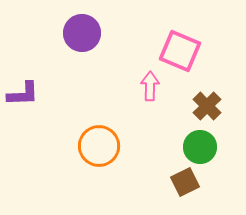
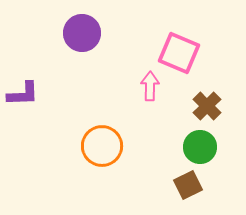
pink square: moved 1 px left, 2 px down
orange circle: moved 3 px right
brown square: moved 3 px right, 3 px down
